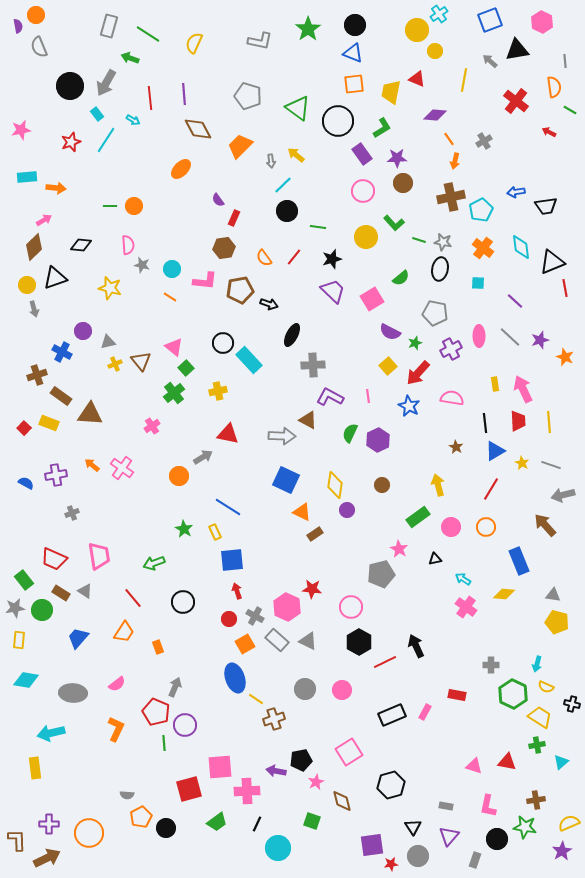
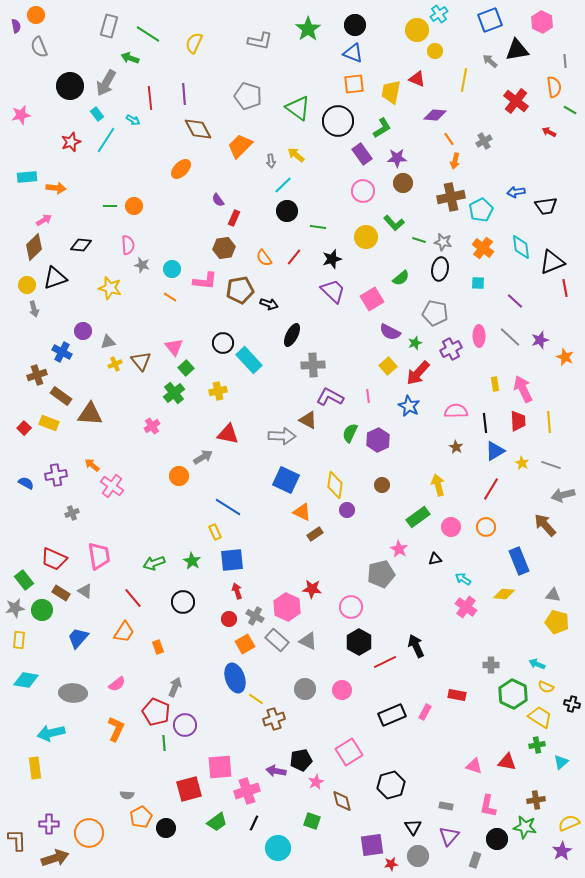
purple semicircle at (18, 26): moved 2 px left
pink star at (21, 130): moved 15 px up
pink triangle at (174, 347): rotated 12 degrees clockwise
pink semicircle at (452, 398): moved 4 px right, 13 px down; rotated 10 degrees counterclockwise
pink cross at (122, 468): moved 10 px left, 18 px down
green star at (184, 529): moved 8 px right, 32 px down
cyan arrow at (537, 664): rotated 98 degrees clockwise
pink cross at (247, 791): rotated 15 degrees counterclockwise
black line at (257, 824): moved 3 px left, 1 px up
brown arrow at (47, 858): moved 8 px right; rotated 8 degrees clockwise
